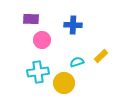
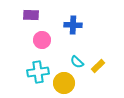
purple rectangle: moved 4 px up
yellow rectangle: moved 3 px left, 10 px down
cyan semicircle: rotated 120 degrees counterclockwise
